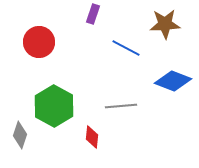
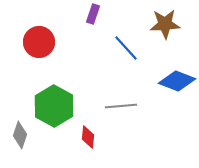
blue line: rotated 20 degrees clockwise
blue diamond: moved 4 px right
red diamond: moved 4 px left
